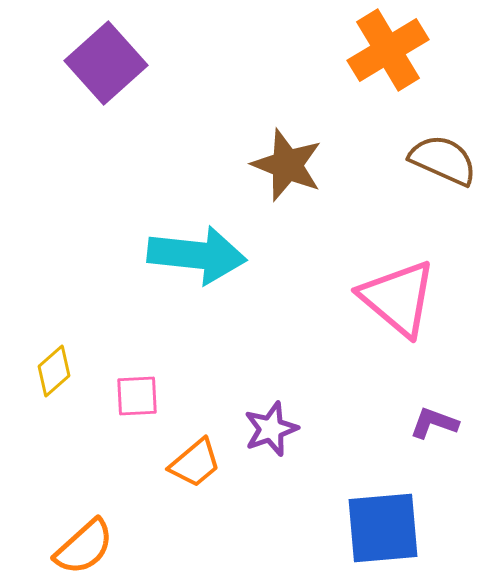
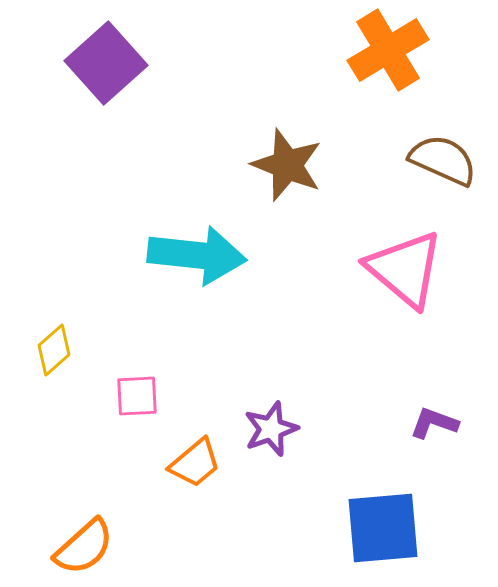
pink triangle: moved 7 px right, 29 px up
yellow diamond: moved 21 px up
